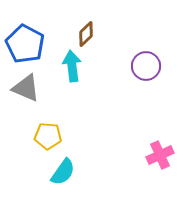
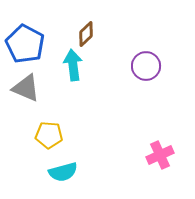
cyan arrow: moved 1 px right, 1 px up
yellow pentagon: moved 1 px right, 1 px up
cyan semicircle: rotated 40 degrees clockwise
